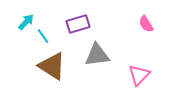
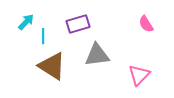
cyan line: rotated 35 degrees clockwise
